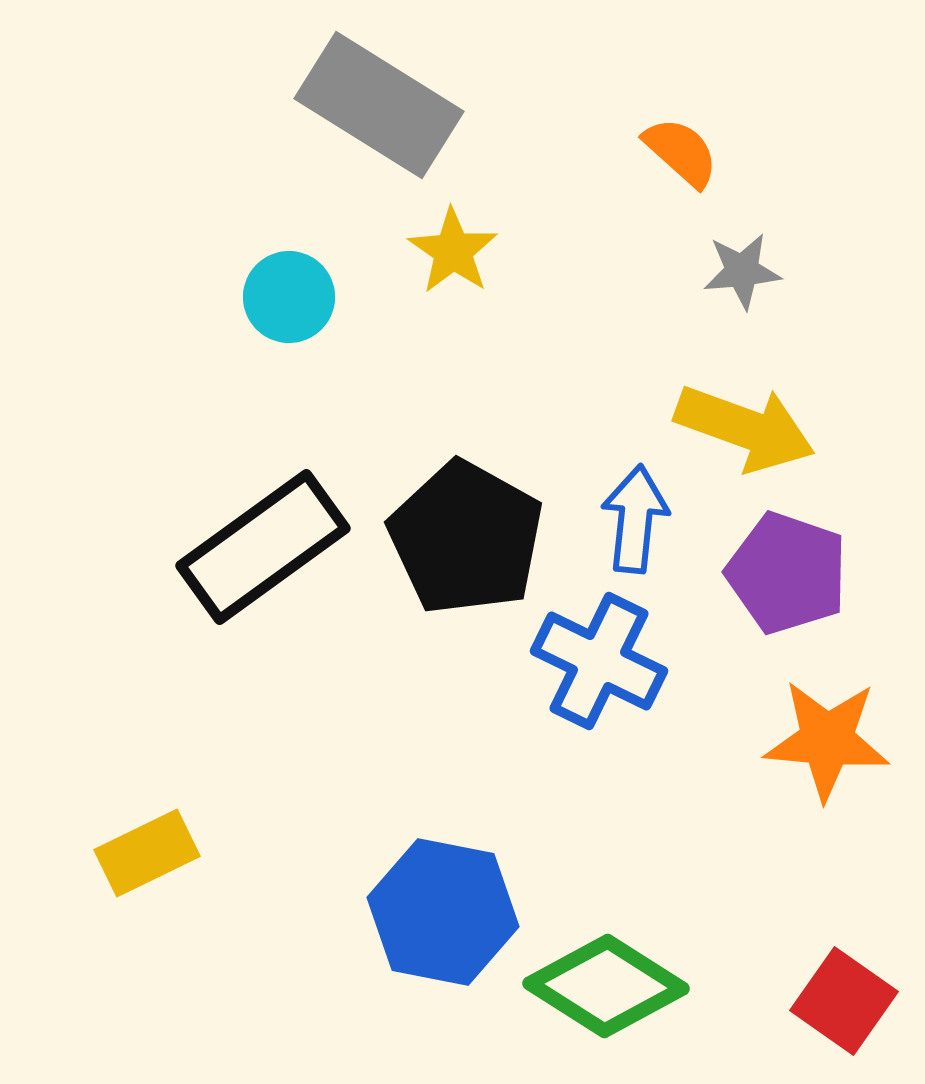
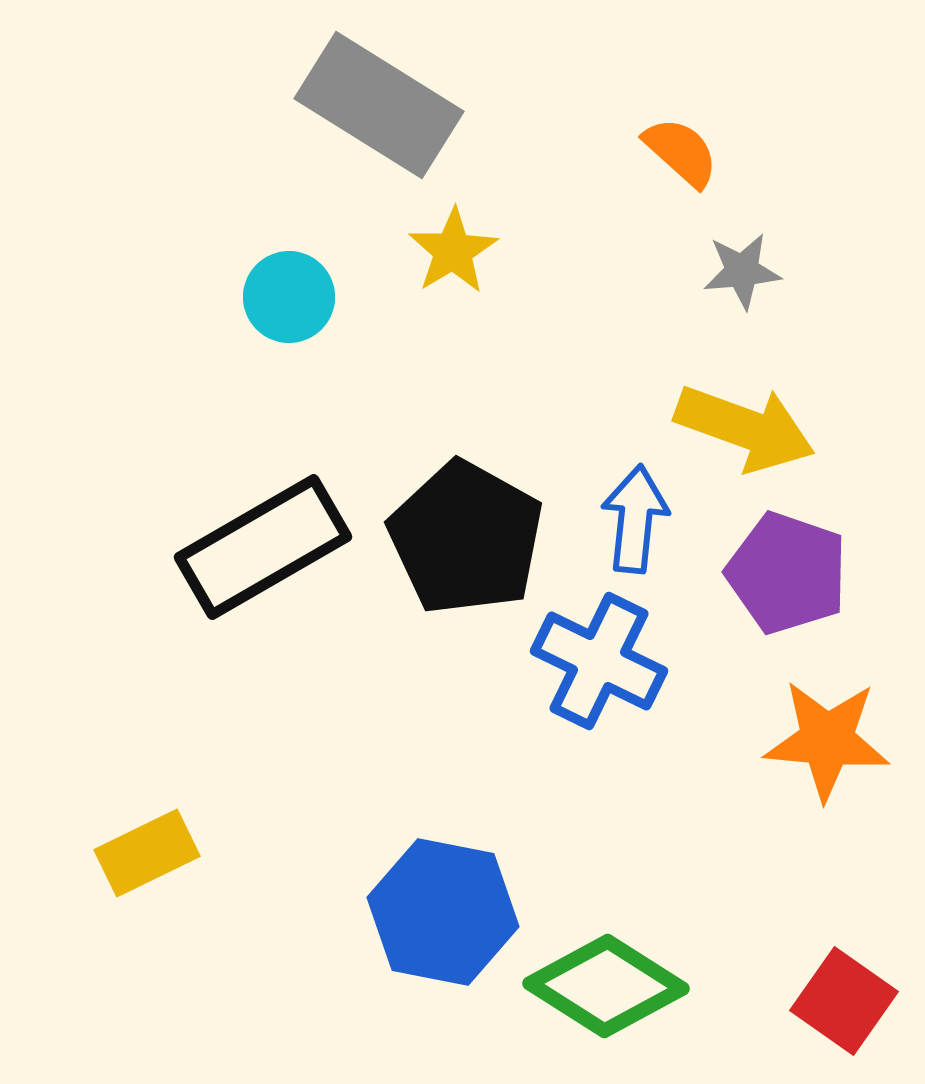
yellow star: rotated 6 degrees clockwise
black rectangle: rotated 6 degrees clockwise
